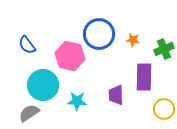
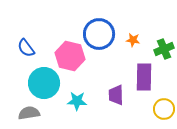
blue semicircle: moved 1 px left, 3 px down
cyan circle: moved 1 px right, 2 px up
gray semicircle: rotated 25 degrees clockwise
